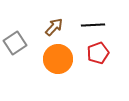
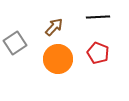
black line: moved 5 px right, 8 px up
red pentagon: rotated 30 degrees counterclockwise
